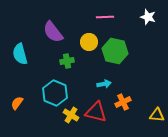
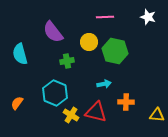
orange cross: moved 3 px right; rotated 28 degrees clockwise
